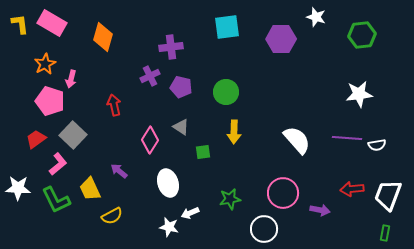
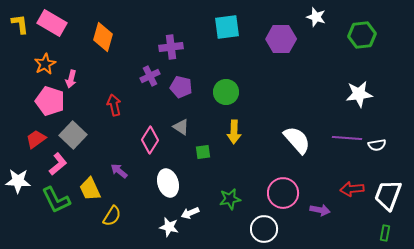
white star at (18, 188): moved 7 px up
yellow semicircle at (112, 216): rotated 30 degrees counterclockwise
